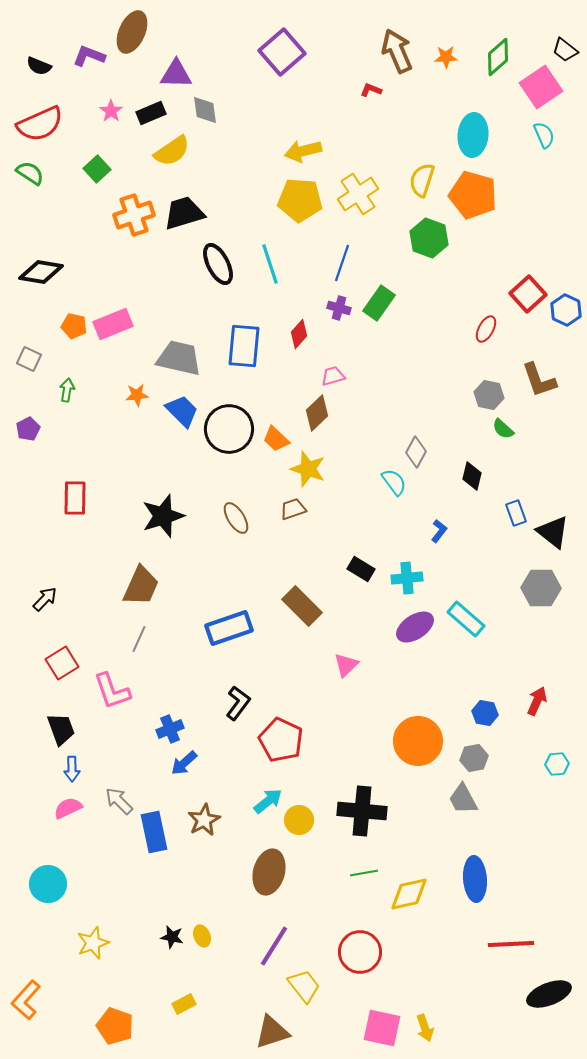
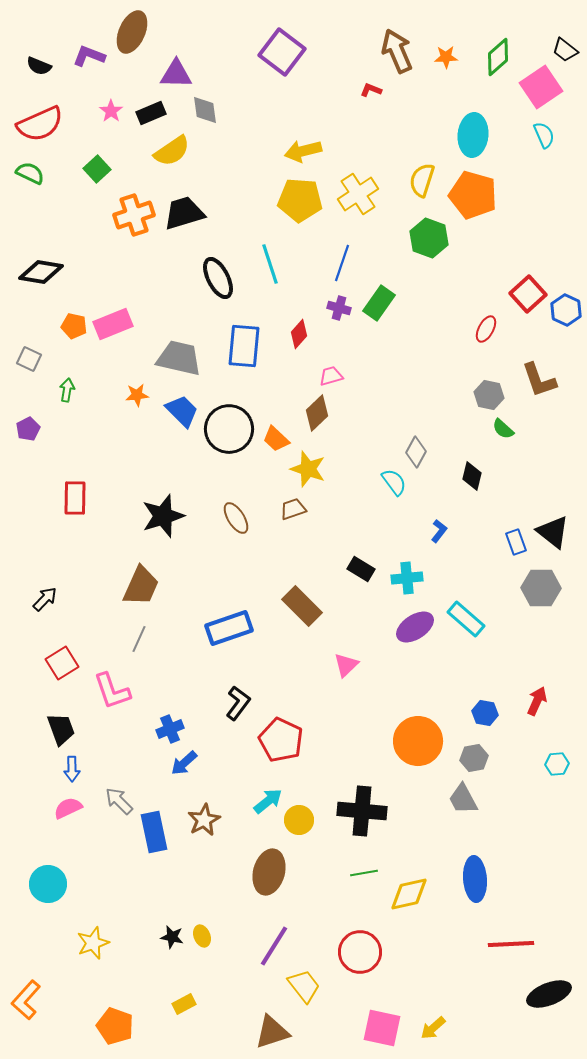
purple square at (282, 52): rotated 12 degrees counterclockwise
green semicircle at (30, 173): rotated 8 degrees counterclockwise
black ellipse at (218, 264): moved 14 px down
pink trapezoid at (333, 376): moved 2 px left
blue rectangle at (516, 513): moved 29 px down
yellow arrow at (425, 1028): moved 8 px right; rotated 68 degrees clockwise
